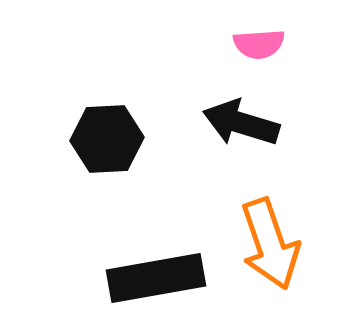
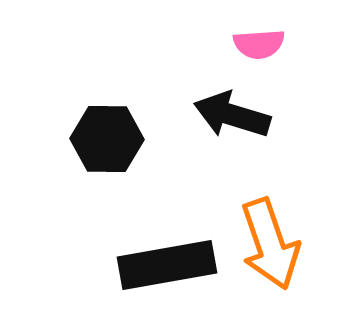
black arrow: moved 9 px left, 8 px up
black hexagon: rotated 4 degrees clockwise
black rectangle: moved 11 px right, 13 px up
